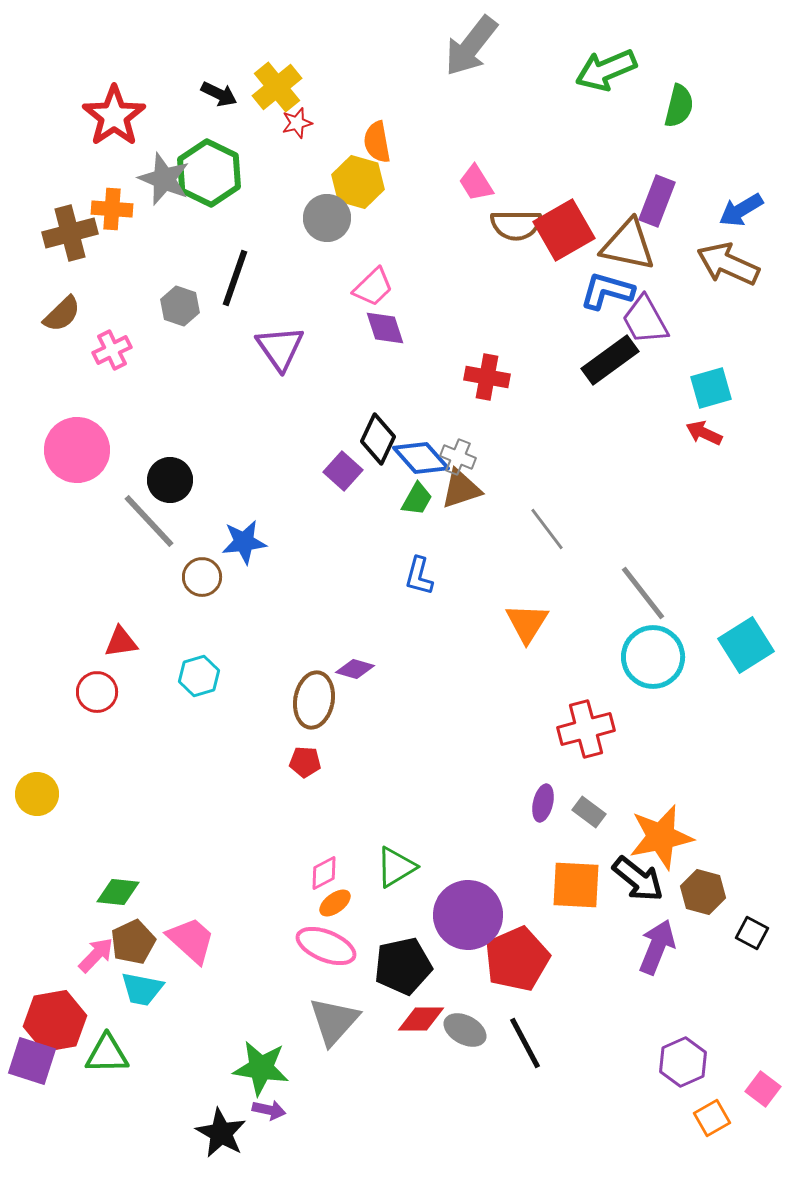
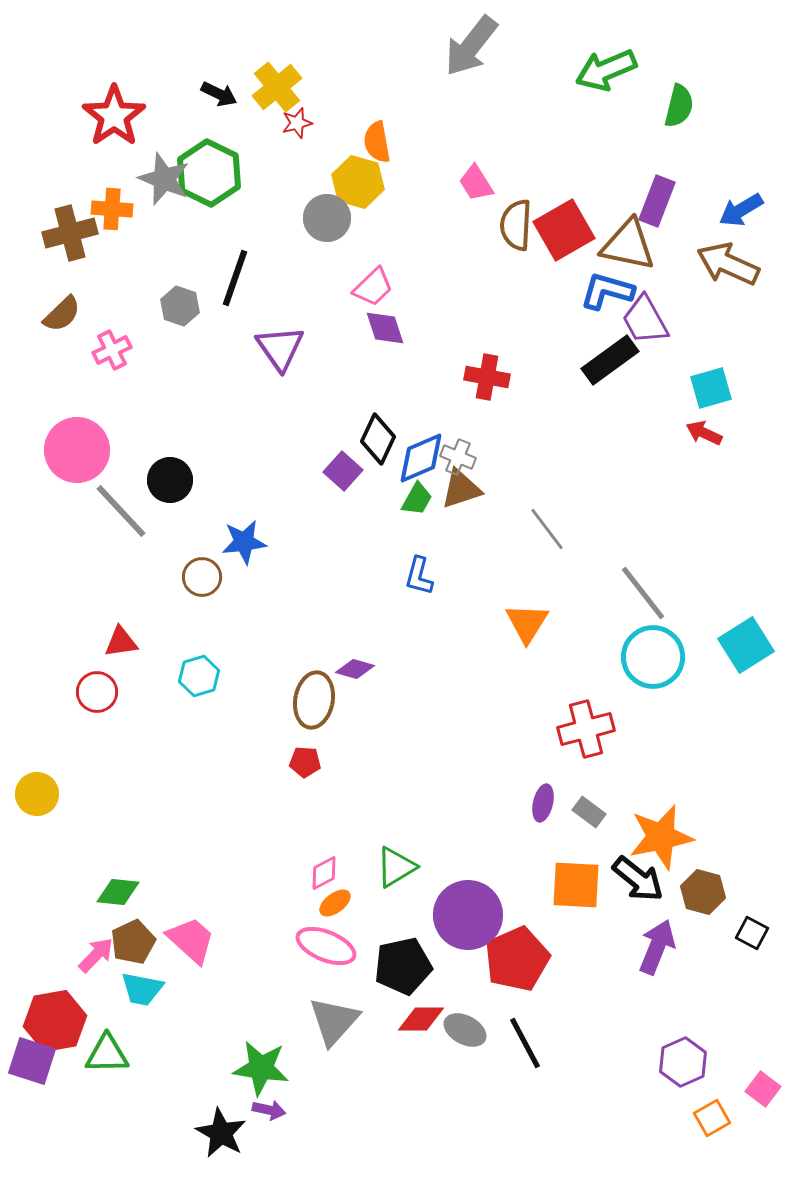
brown semicircle at (516, 225): rotated 93 degrees clockwise
blue diamond at (421, 458): rotated 72 degrees counterclockwise
gray line at (149, 521): moved 28 px left, 10 px up
